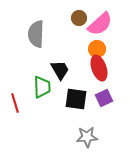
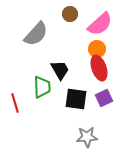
brown circle: moved 9 px left, 4 px up
gray semicircle: rotated 140 degrees counterclockwise
